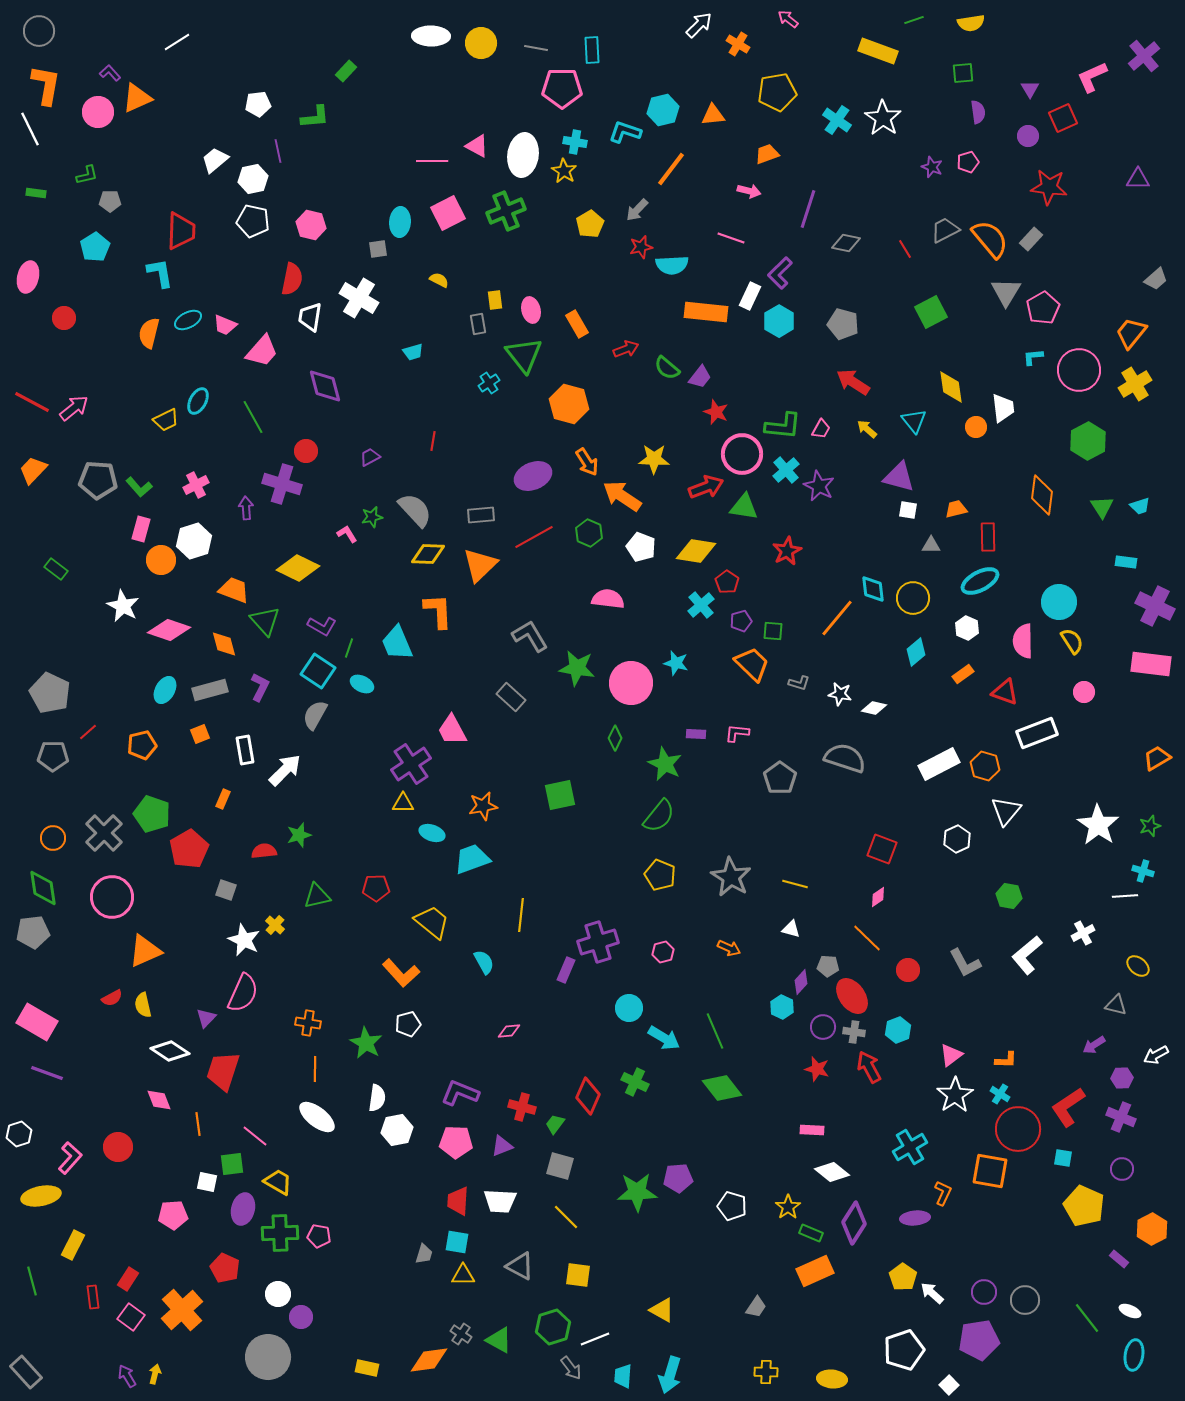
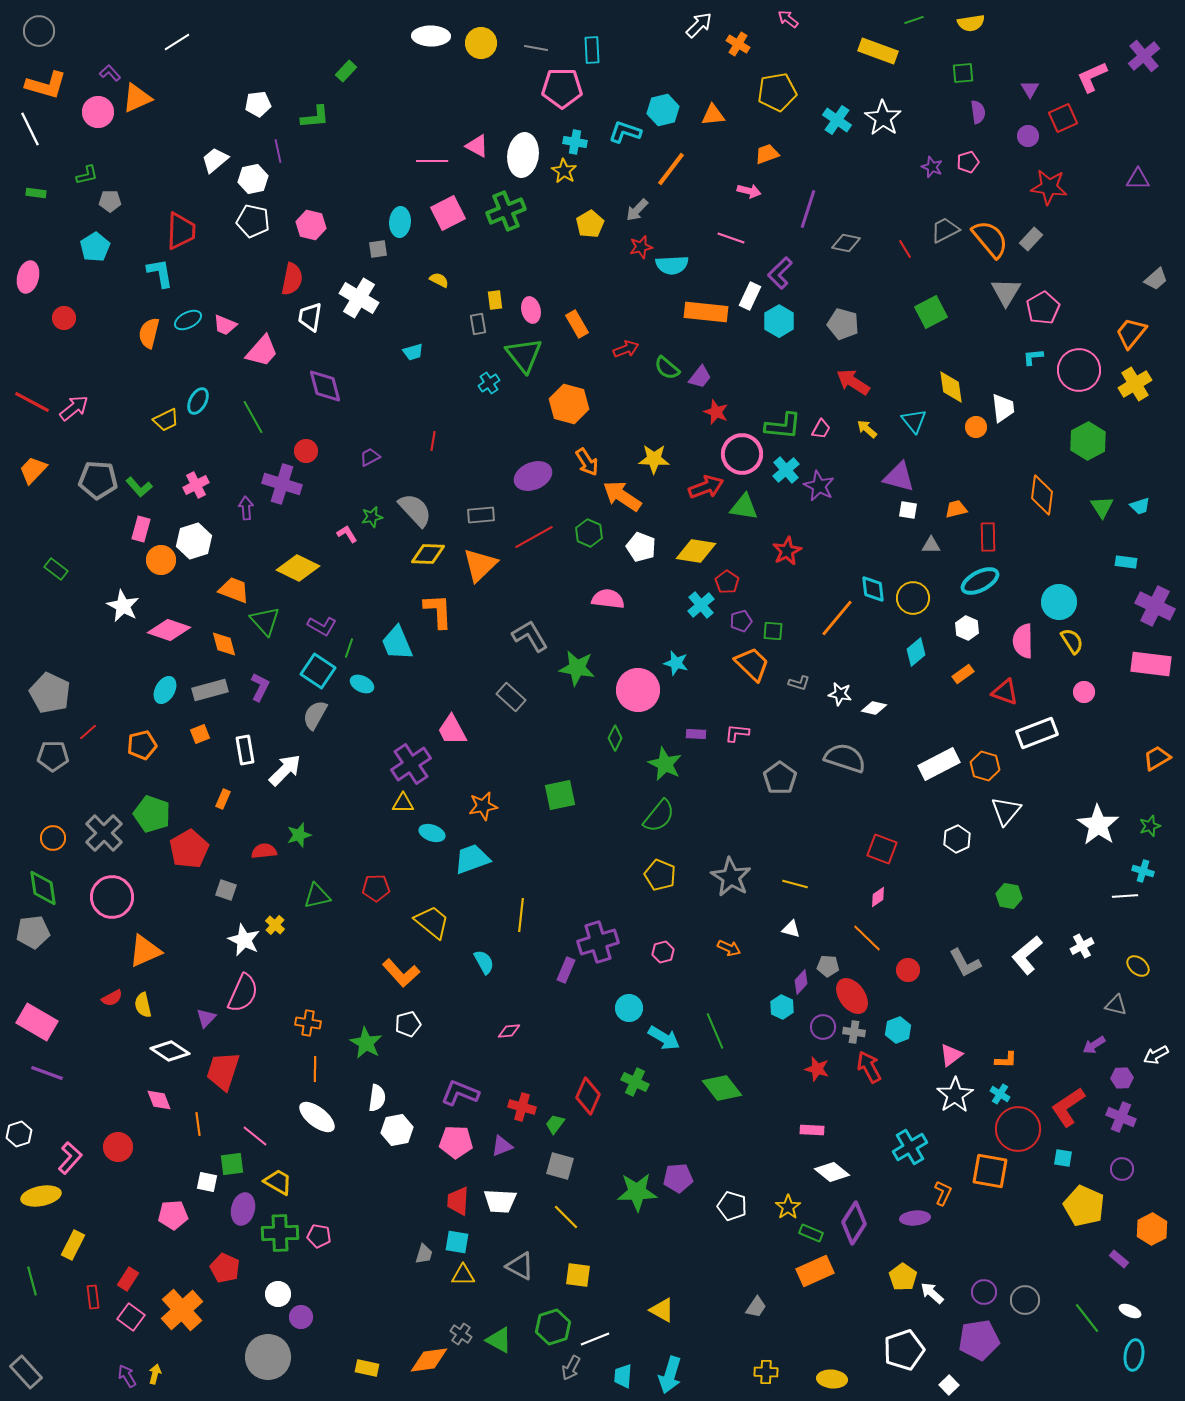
orange L-shape at (46, 85): rotated 96 degrees clockwise
pink circle at (631, 683): moved 7 px right, 7 px down
white cross at (1083, 933): moved 1 px left, 13 px down
gray arrow at (571, 1368): rotated 65 degrees clockwise
